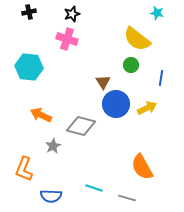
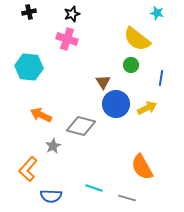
orange L-shape: moved 4 px right; rotated 20 degrees clockwise
